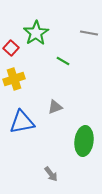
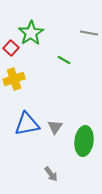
green star: moved 5 px left
green line: moved 1 px right, 1 px up
gray triangle: moved 20 px down; rotated 35 degrees counterclockwise
blue triangle: moved 5 px right, 2 px down
